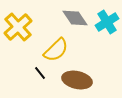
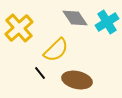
yellow cross: moved 1 px right, 1 px down
